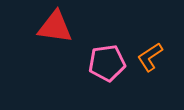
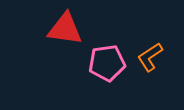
red triangle: moved 10 px right, 2 px down
